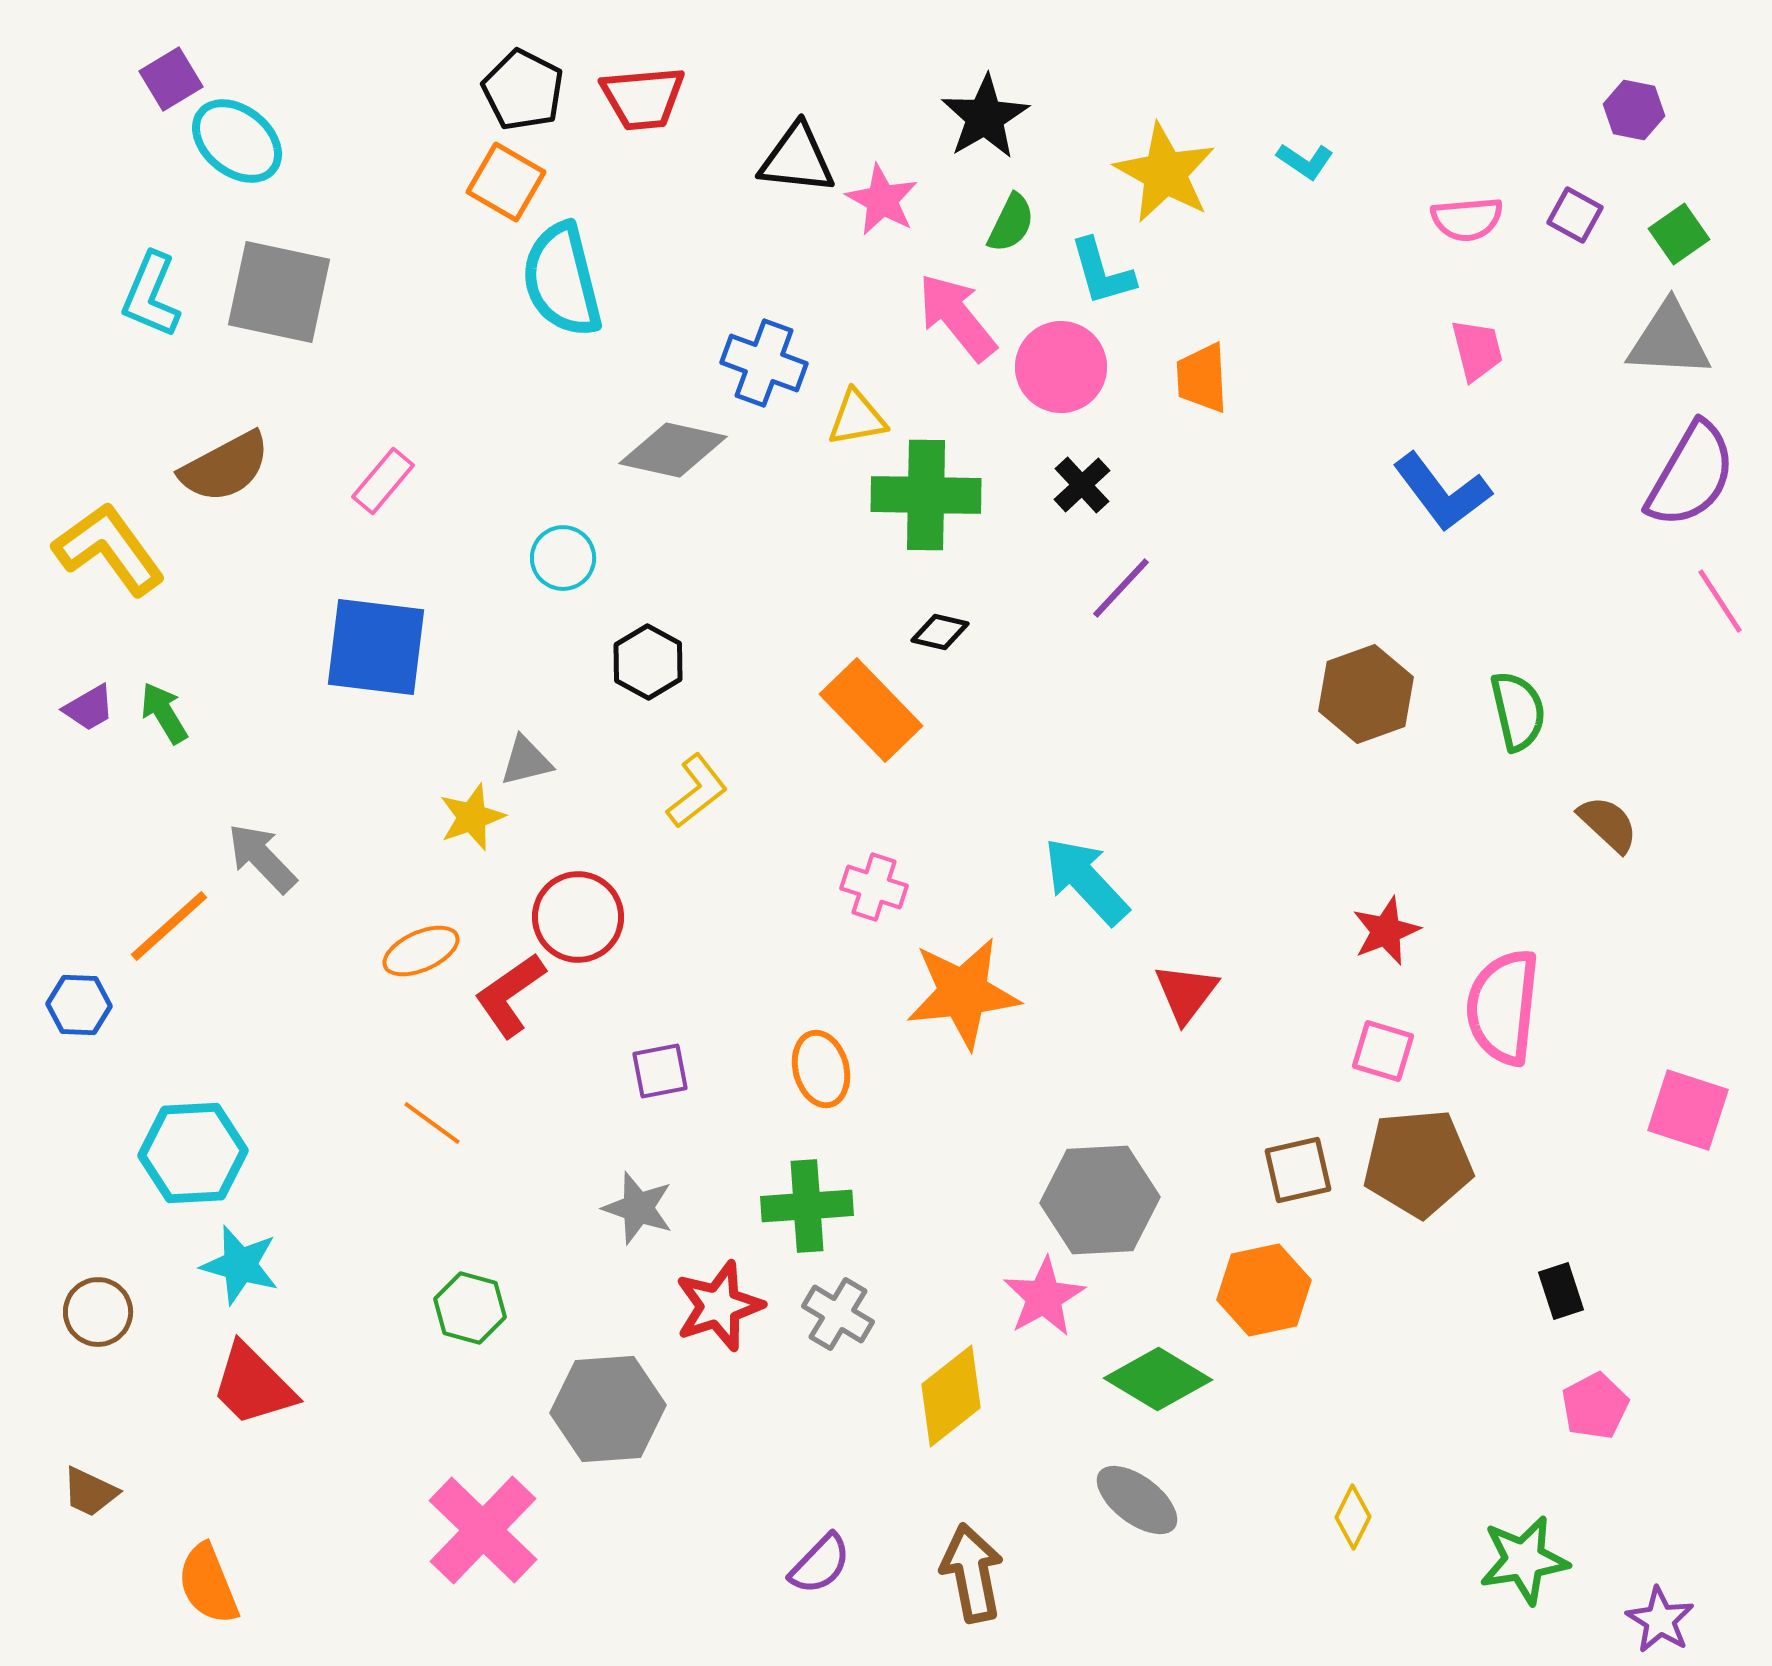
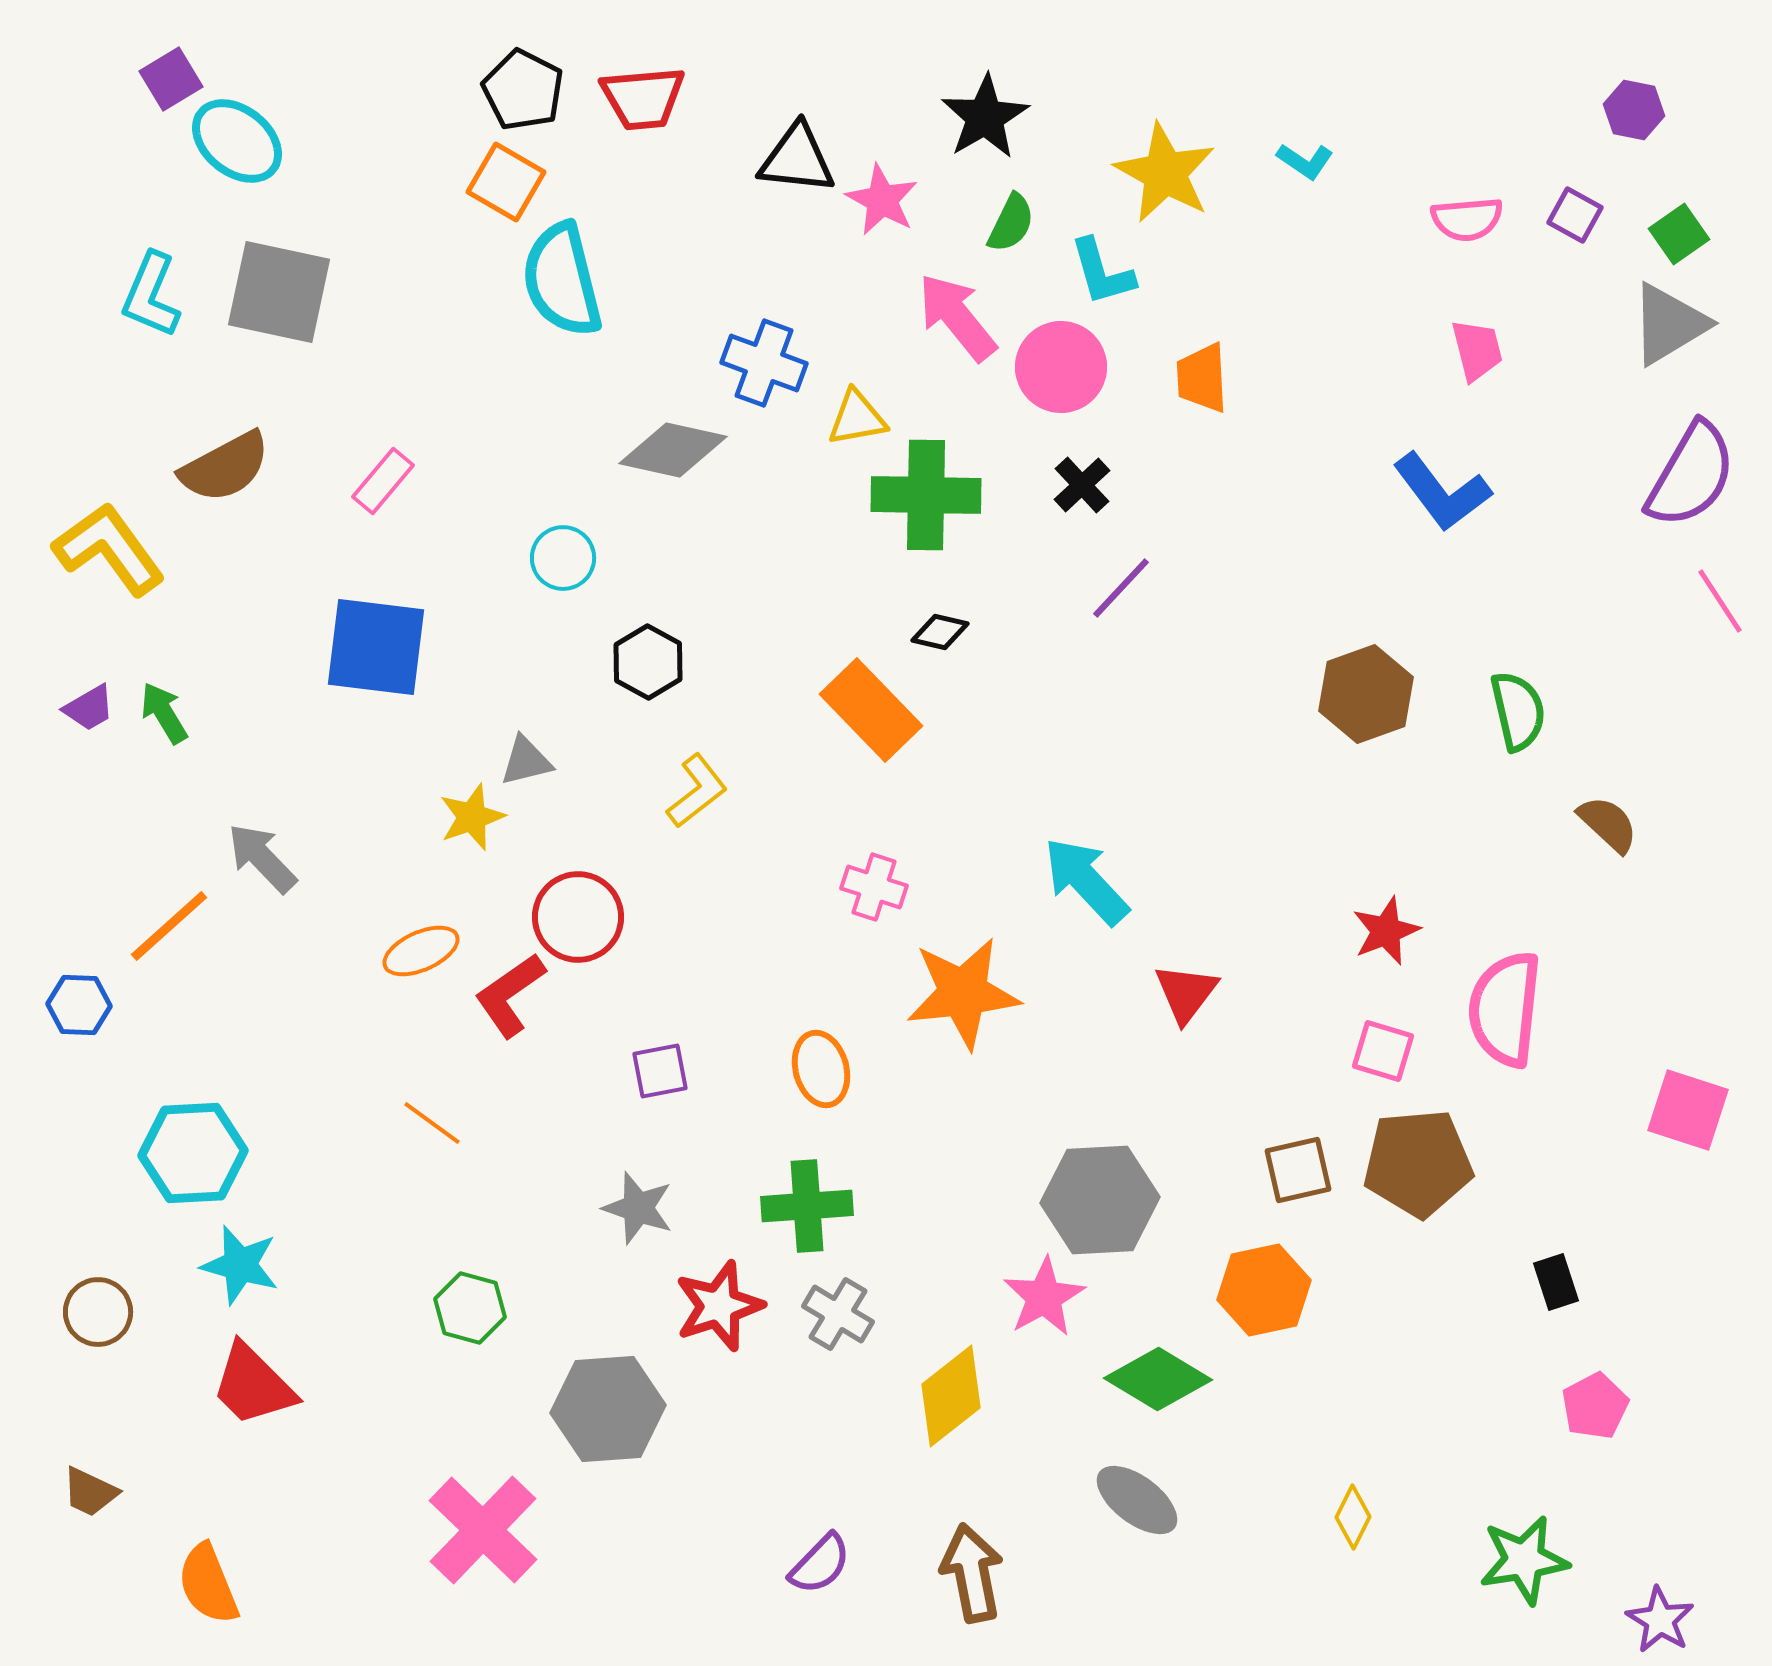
gray triangle at (1669, 340): moved 16 px up; rotated 34 degrees counterclockwise
pink semicircle at (1503, 1007): moved 2 px right, 2 px down
black rectangle at (1561, 1291): moved 5 px left, 9 px up
